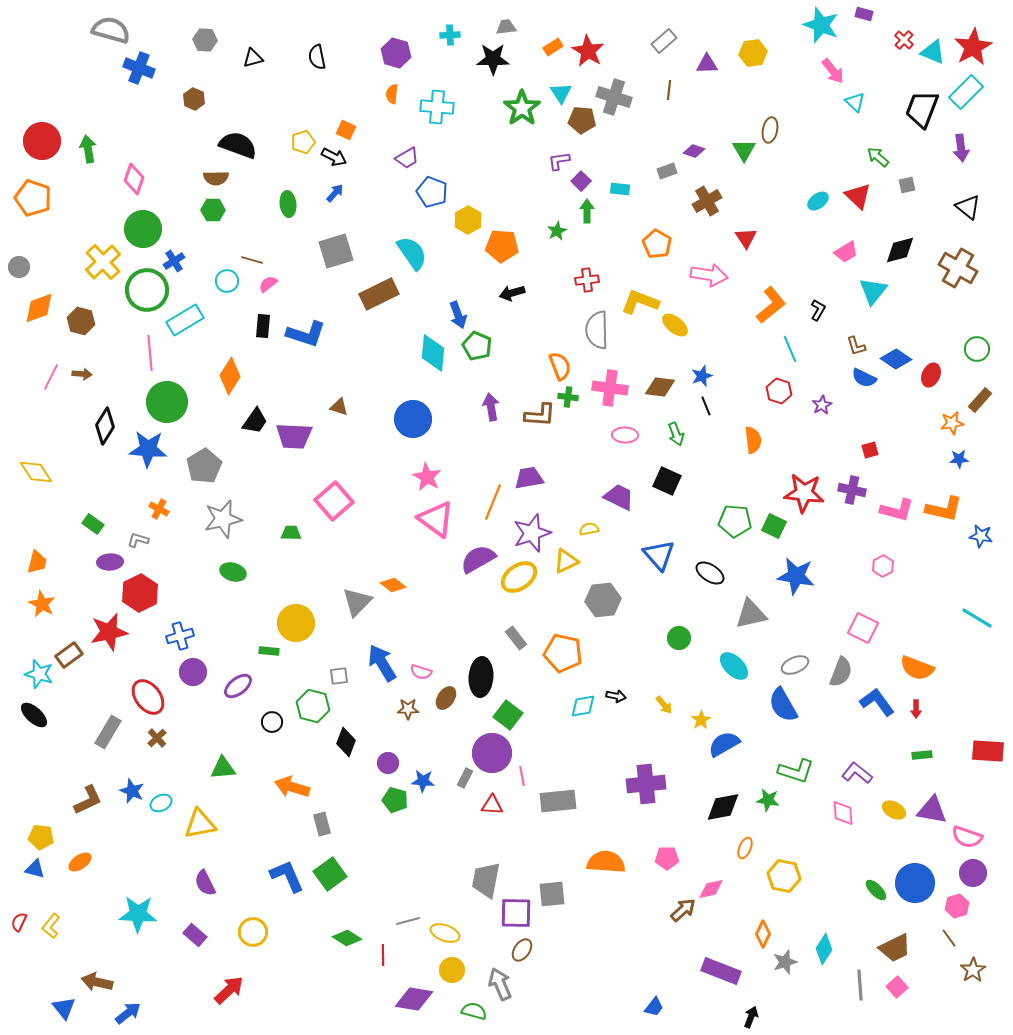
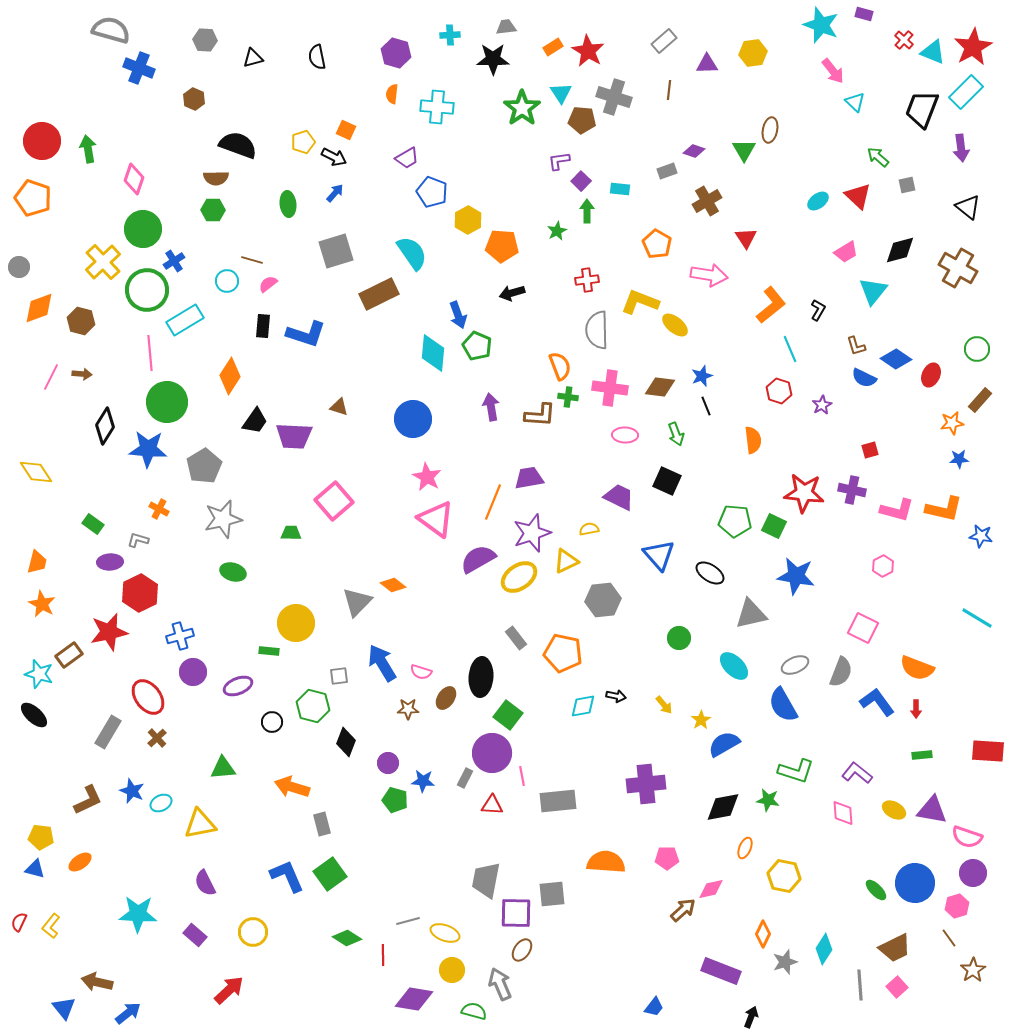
purple ellipse at (238, 686): rotated 16 degrees clockwise
